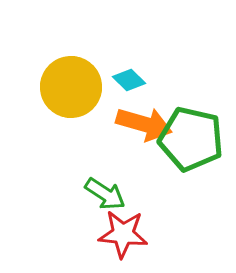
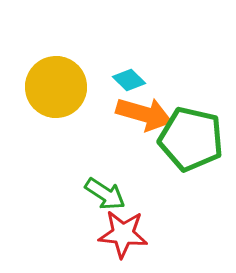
yellow circle: moved 15 px left
orange arrow: moved 10 px up
